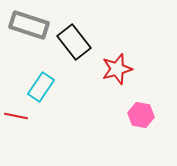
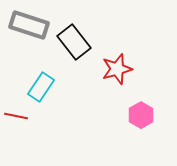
pink hexagon: rotated 20 degrees clockwise
